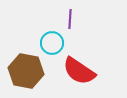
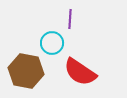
red semicircle: moved 1 px right, 1 px down
